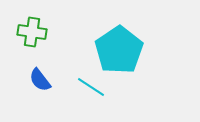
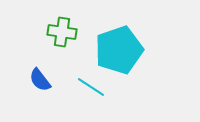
green cross: moved 30 px right
cyan pentagon: rotated 15 degrees clockwise
